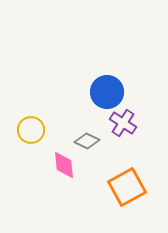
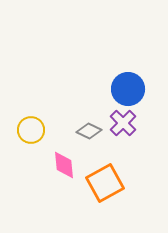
blue circle: moved 21 px right, 3 px up
purple cross: rotated 12 degrees clockwise
gray diamond: moved 2 px right, 10 px up
orange square: moved 22 px left, 4 px up
